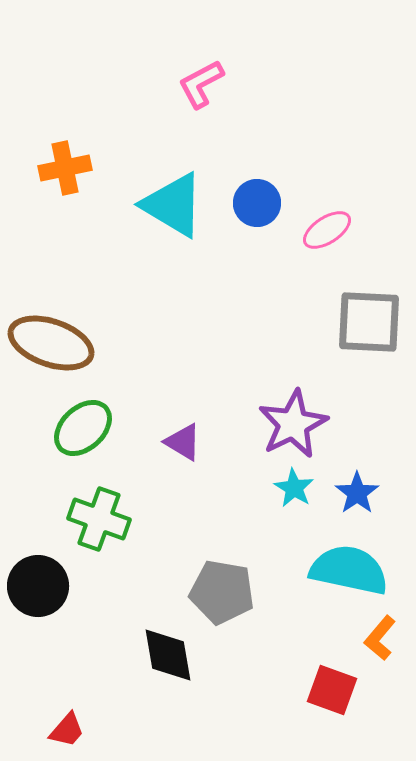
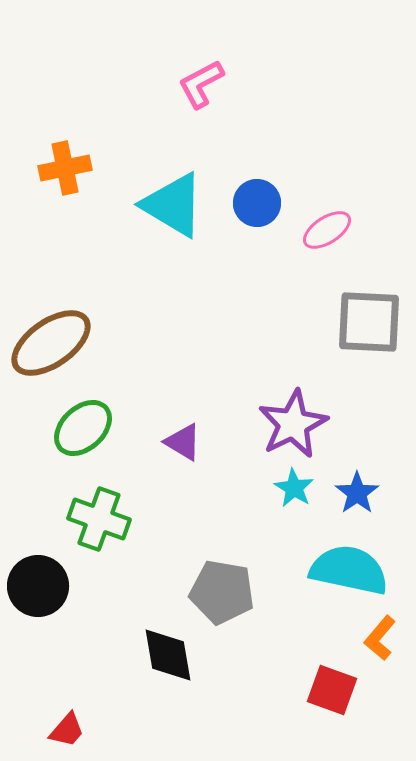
brown ellipse: rotated 54 degrees counterclockwise
